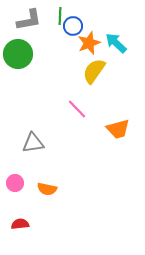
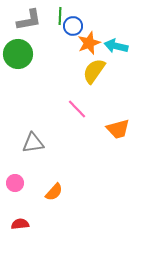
cyan arrow: moved 3 px down; rotated 30 degrees counterclockwise
orange semicircle: moved 7 px right, 3 px down; rotated 60 degrees counterclockwise
